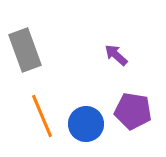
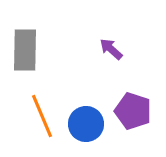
gray rectangle: rotated 21 degrees clockwise
purple arrow: moved 5 px left, 6 px up
purple pentagon: rotated 9 degrees clockwise
